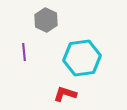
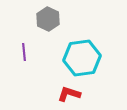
gray hexagon: moved 2 px right, 1 px up
red L-shape: moved 4 px right
